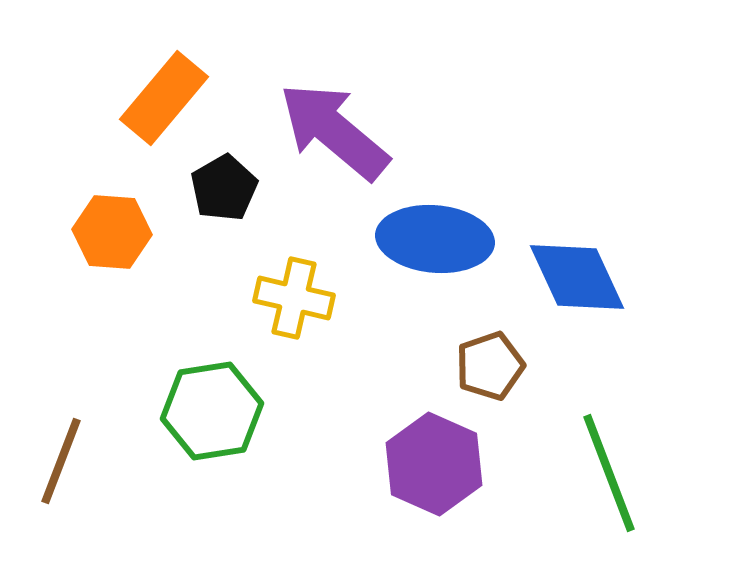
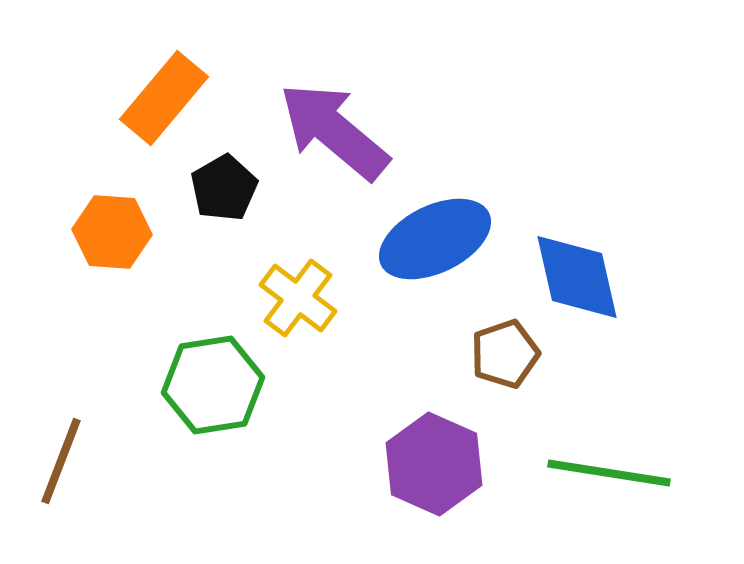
blue ellipse: rotated 31 degrees counterclockwise
blue diamond: rotated 12 degrees clockwise
yellow cross: moved 4 px right; rotated 24 degrees clockwise
brown pentagon: moved 15 px right, 12 px up
green hexagon: moved 1 px right, 26 px up
green line: rotated 60 degrees counterclockwise
